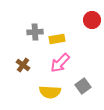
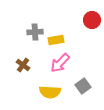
yellow rectangle: moved 1 px left, 1 px down
